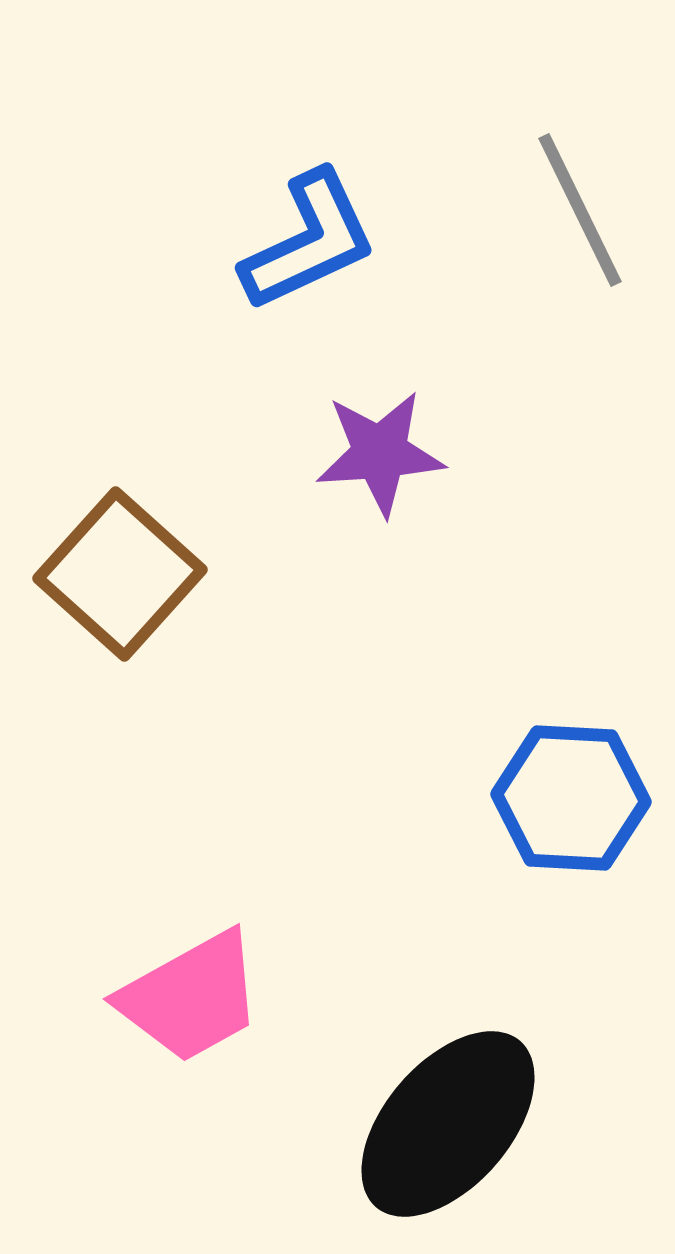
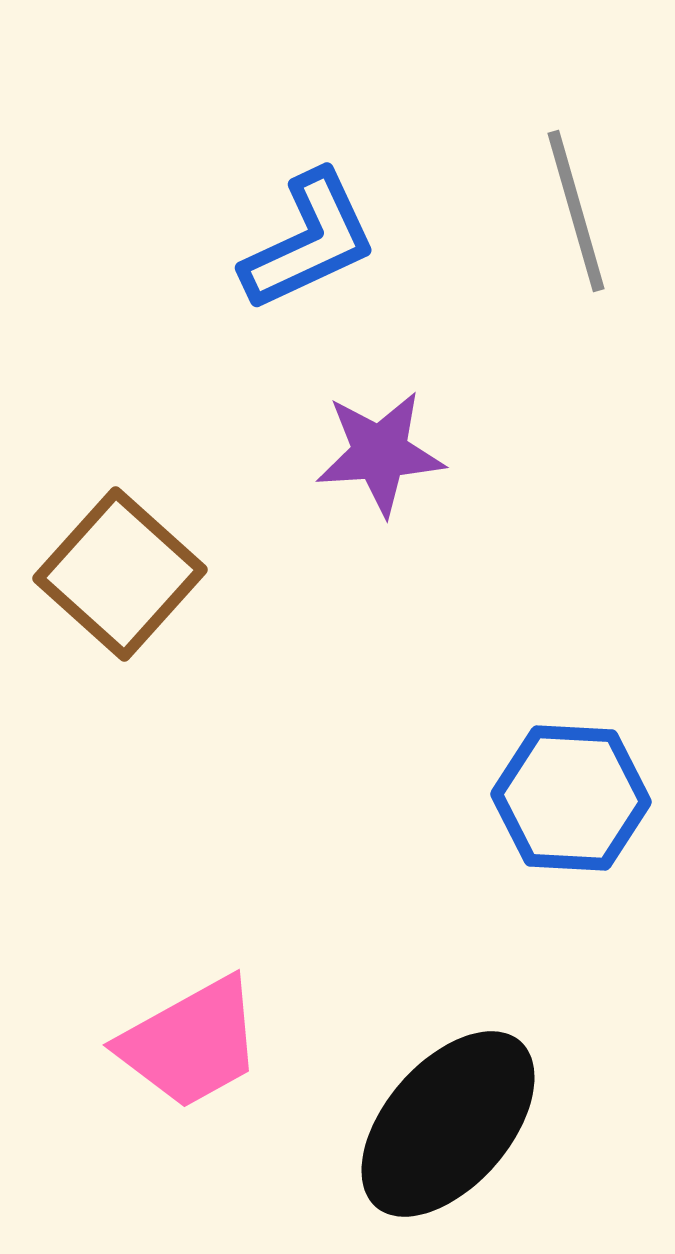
gray line: moved 4 px left, 1 px down; rotated 10 degrees clockwise
pink trapezoid: moved 46 px down
